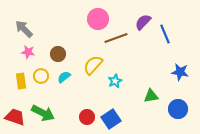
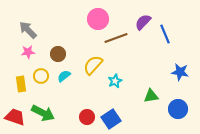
gray arrow: moved 4 px right, 1 px down
pink star: rotated 16 degrees counterclockwise
cyan semicircle: moved 1 px up
yellow rectangle: moved 3 px down
